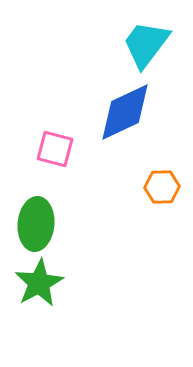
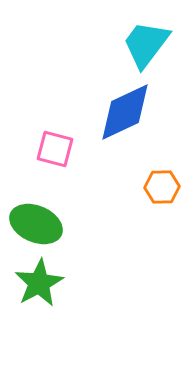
green ellipse: rotated 72 degrees counterclockwise
